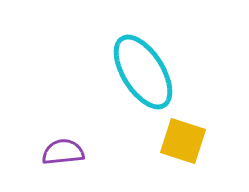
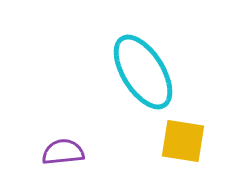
yellow square: rotated 9 degrees counterclockwise
